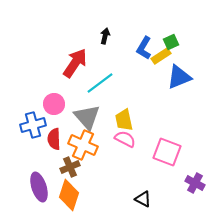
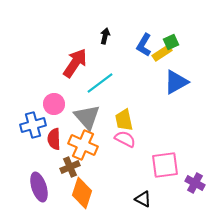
blue L-shape: moved 3 px up
yellow rectangle: moved 1 px right, 3 px up
blue triangle: moved 3 px left, 5 px down; rotated 8 degrees counterclockwise
pink square: moved 2 px left, 13 px down; rotated 28 degrees counterclockwise
orange diamond: moved 13 px right, 2 px up
